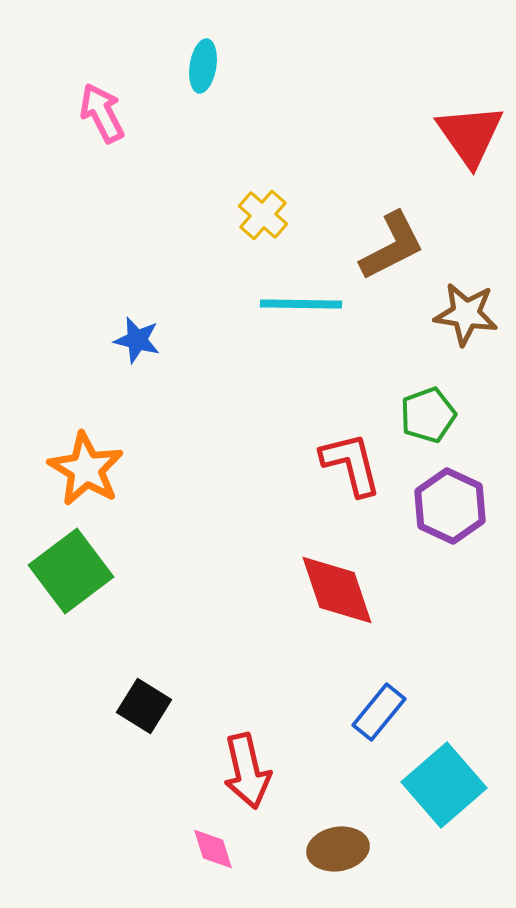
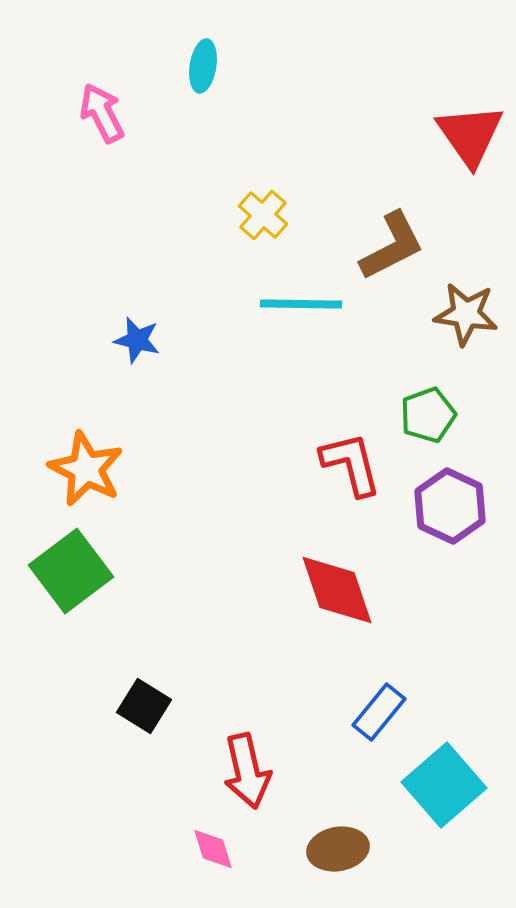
orange star: rotated 4 degrees counterclockwise
